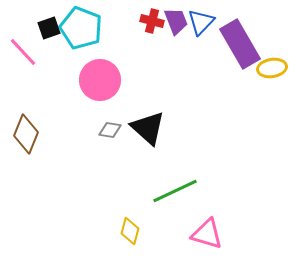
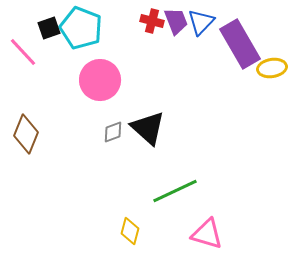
gray diamond: moved 3 px right, 2 px down; rotated 30 degrees counterclockwise
